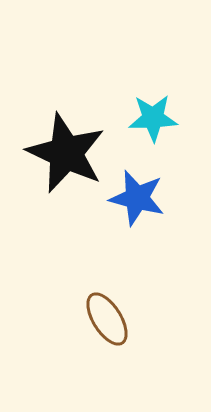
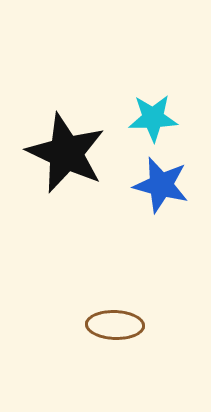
blue star: moved 24 px right, 13 px up
brown ellipse: moved 8 px right, 6 px down; rotated 56 degrees counterclockwise
